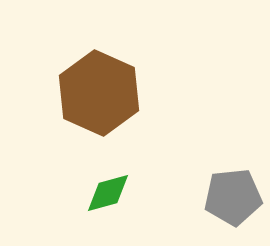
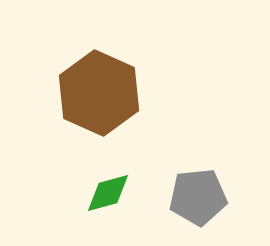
gray pentagon: moved 35 px left
